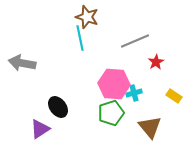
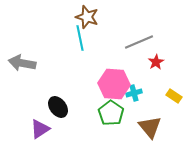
gray line: moved 4 px right, 1 px down
green pentagon: rotated 20 degrees counterclockwise
